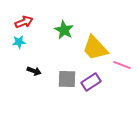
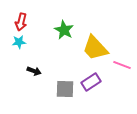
red arrow: moved 3 px left; rotated 126 degrees clockwise
gray square: moved 2 px left, 10 px down
